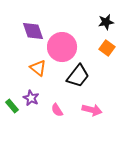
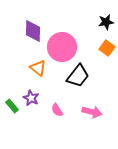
purple diamond: rotated 20 degrees clockwise
pink arrow: moved 2 px down
